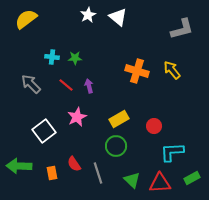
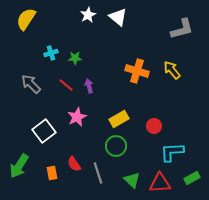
yellow semicircle: rotated 20 degrees counterclockwise
cyan cross: moved 1 px left, 4 px up; rotated 24 degrees counterclockwise
green arrow: rotated 60 degrees counterclockwise
